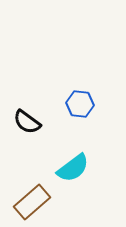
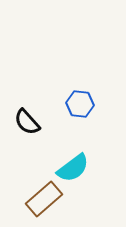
black semicircle: rotated 12 degrees clockwise
brown rectangle: moved 12 px right, 3 px up
